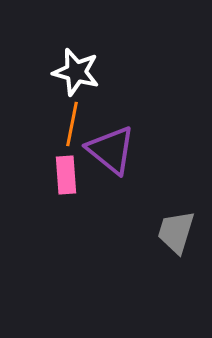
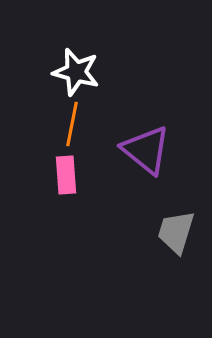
purple triangle: moved 35 px right
